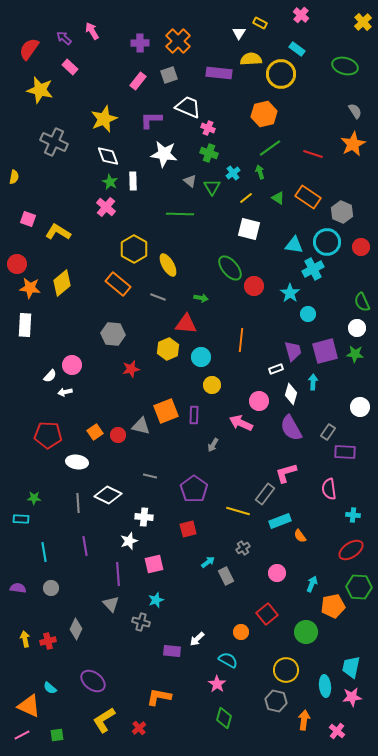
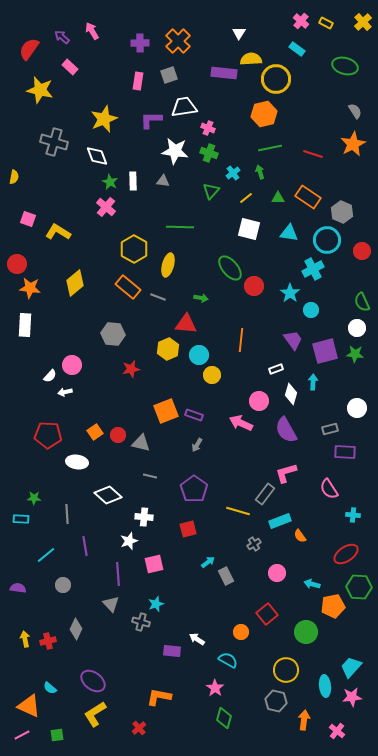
pink cross at (301, 15): moved 6 px down
yellow rectangle at (260, 23): moved 66 px right
purple arrow at (64, 38): moved 2 px left, 1 px up
purple rectangle at (219, 73): moved 5 px right
yellow circle at (281, 74): moved 5 px left, 5 px down
pink rectangle at (138, 81): rotated 30 degrees counterclockwise
white trapezoid at (188, 107): moved 4 px left; rotated 32 degrees counterclockwise
gray cross at (54, 142): rotated 8 degrees counterclockwise
green line at (270, 148): rotated 25 degrees clockwise
white star at (164, 154): moved 11 px right, 3 px up
white diamond at (108, 156): moved 11 px left
gray triangle at (190, 181): moved 27 px left; rotated 32 degrees counterclockwise
green triangle at (212, 187): moved 1 px left, 4 px down; rotated 12 degrees clockwise
green triangle at (278, 198): rotated 32 degrees counterclockwise
green line at (180, 214): moved 13 px down
cyan circle at (327, 242): moved 2 px up
cyan triangle at (294, 245): moved 5 px left, 12 px up
red circle at (361, 247): moved 1 px right, 4 px down
yellow ellipse at (168, 265): rotated 45 degrees clockwise
yellow diamond at (62, 283): moved 13 px right
orange rectangle at (118, 284): moved 10 px right, 3 px down
cyan circle at (308, 314): moved 3 px right, 4 px up
purple trapezoid at (293, 351): moved 11 px up; rotated 20 degrees counterclockwise
cyan circle at (201, 357): moved 2 px left, 2 px up
yellow circle at (212, 385): moved 10 px up
white circle at (360, 407): moved 3 px left, 1 px down
purple rectangle at (194, 415): rotated 72 degrees counterclockwise
gray triangle at (141, 426): moved 17 px down
purple semicircle at (291, 428): moved 5 px left, 2 px down
gray rectangle at (328, 432): moved 2 px right, 3 px up; rotated 42 degrees clockwise
gray arrow at (213, 445): moved 16 px left
pink semicircle at (329, 489): rotated 25 degrees counterclockwise
white diamond at (108, 495): rotated 16 degrees clockwise
gray line at (78, 503): moved 11 px left, 11 px down
gray cross at (243, 548): moved 11 px right, 4 px up
red ellipse at (351, 550): moved 5 px left, 4 px down
cyan line at (44, 552): moved 2 px right, 3 px down; rotated 60 degrees clockwise
cyan arrow at (312, 584): rotated 98 degrees counterclockwise
gray circle at (51, 588): moved 12 px right, 3 px up
cyan star at (156, 600): moved 4 px down
white arrow at (197, 639): rotated 77 degrees clockwise
cyan trapezoid at (351, 667): rotated 30 degrees clockwise
pink star at (217, 684): moved 2 px left, 4 px down
yellow L-shape at (104, 720): moved 9 px left, 6 px up
